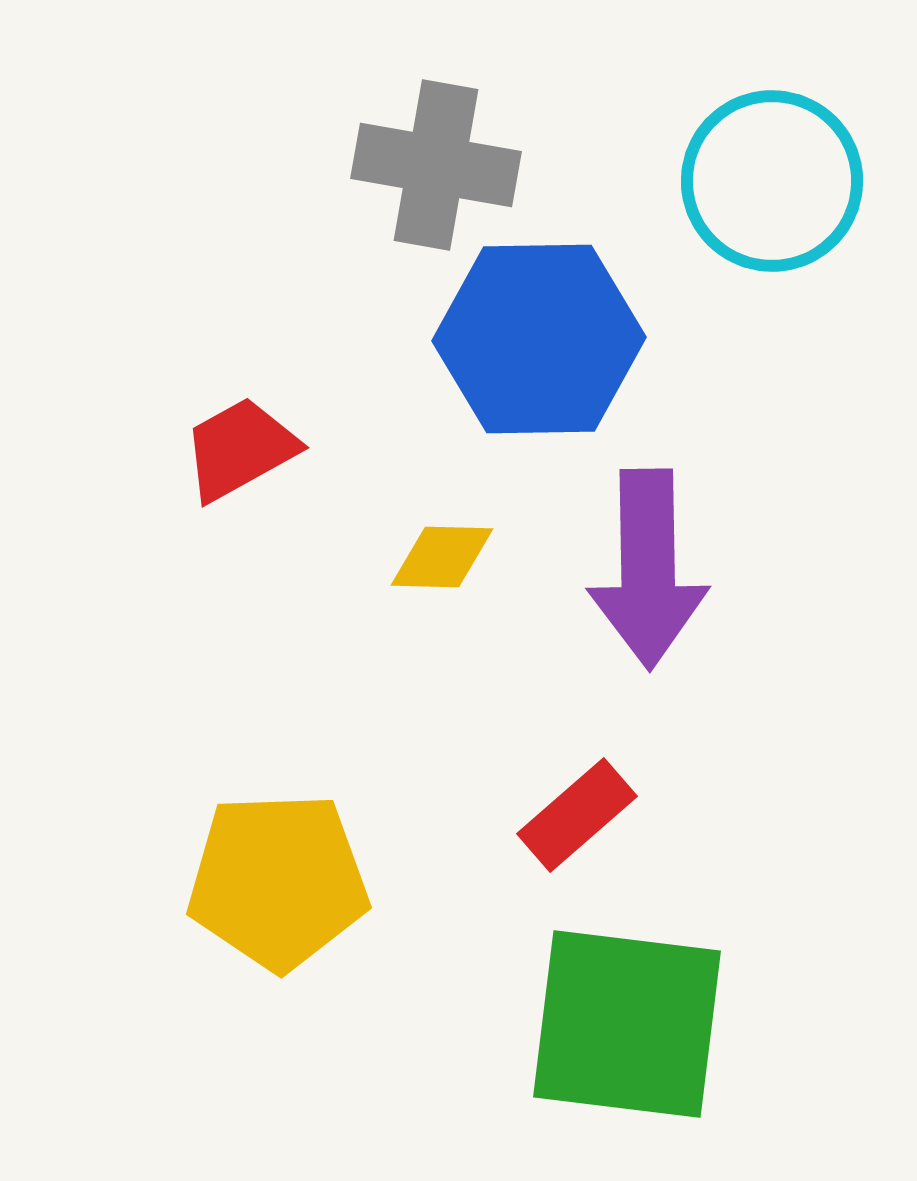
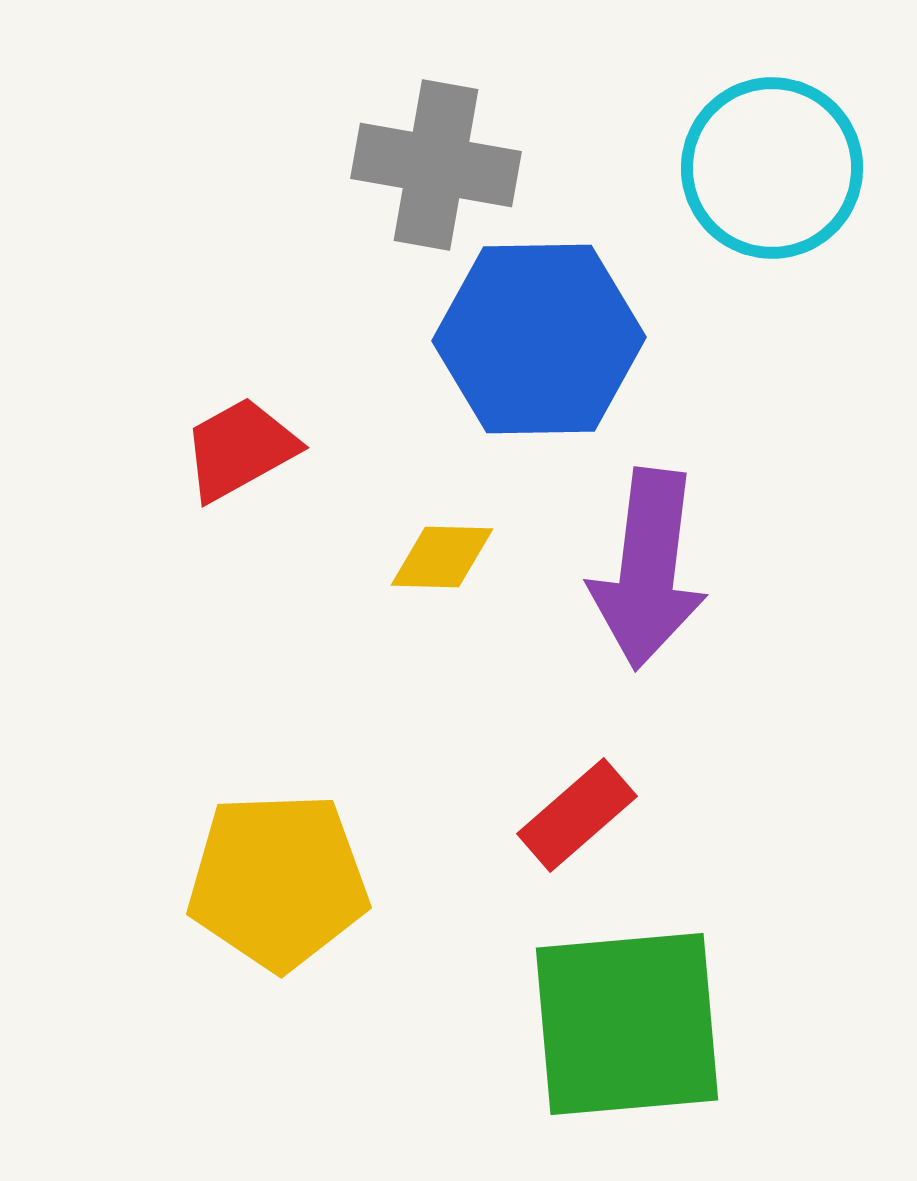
cyan circle: moved 13 px up
purple arrow: rotated 8 degrees clockwise
green square: rotated 12 degrees counterclockwise
